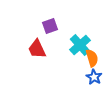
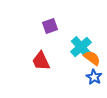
cyan cross: moved 1 px right, 2 px down
red trapezoid: moved 4 px right, 12 px down
orange semicircle: rotated 36 degrees counterclockwise
